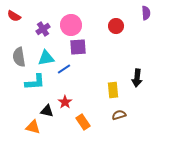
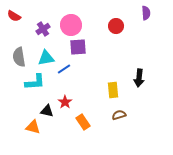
black arrow: moved 2 px right
